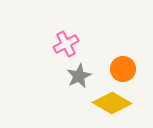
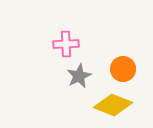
pink cross: rotated 25 degrees clockwise
yellow diamond: moved 1 px right, 2 px down; rotated 9 degrees counterclockwise
